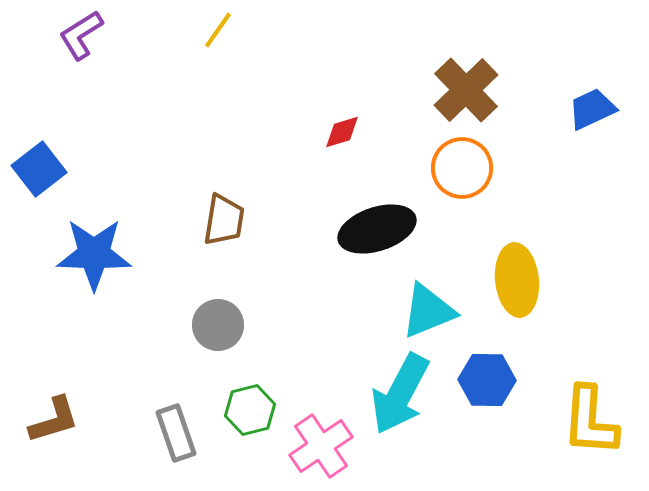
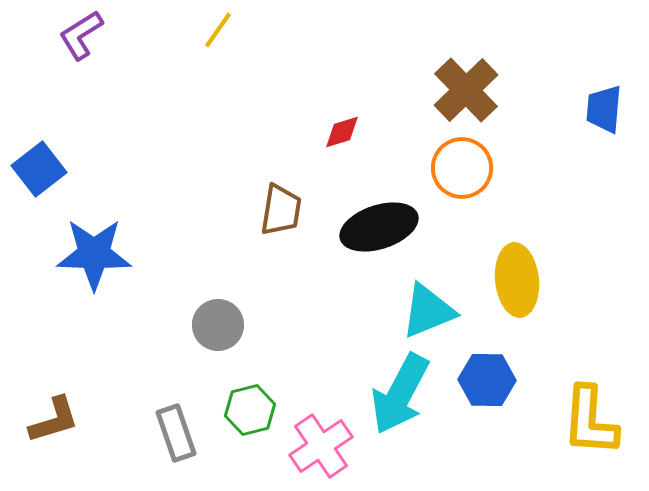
blue trapezoid: moved 12 px right; rotated 60 degrees counterclockwise
brown trapezoid: moved 57 px right, 10 px up
black ellipse: moved 2 px right, 2 px up
